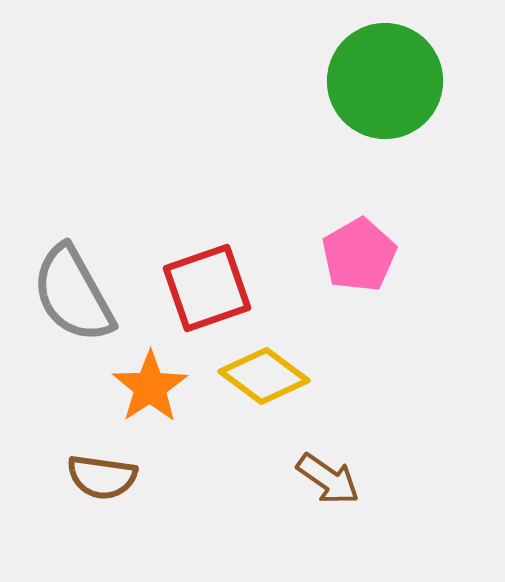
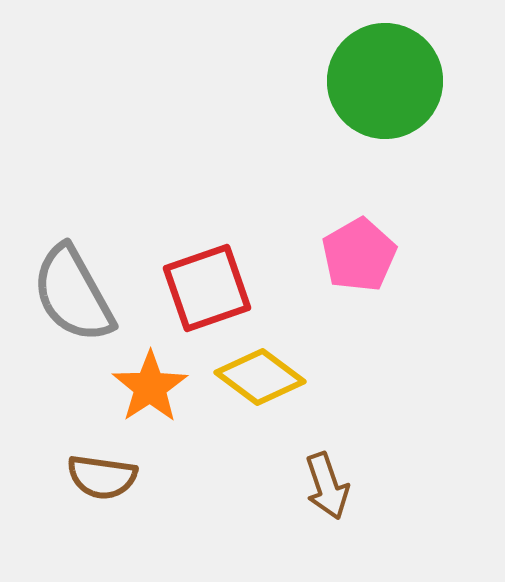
yellow diamond: moved 4 px left, 1 px down
brown arrow: moved 1 px left, 7 px down; rotated 36 degrees clockwise
